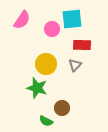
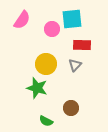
brown circle: moved 9 px right
